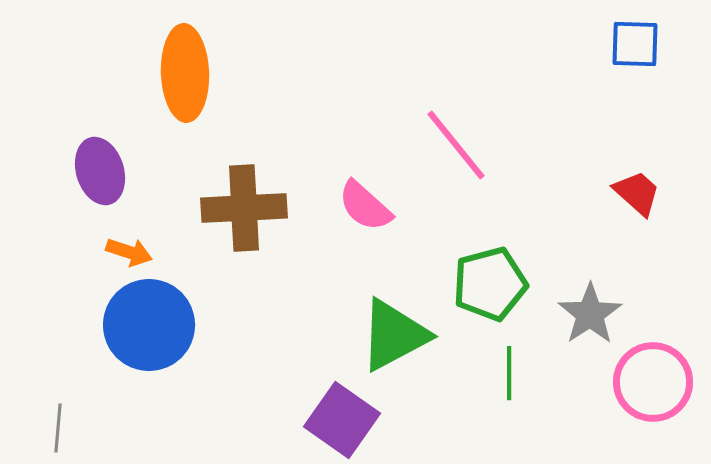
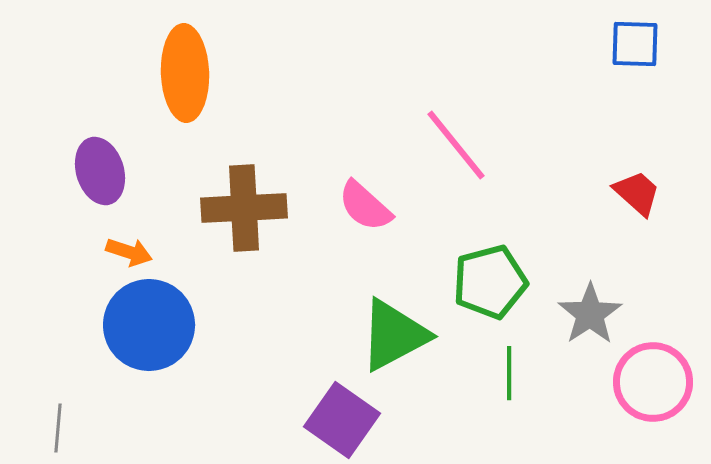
green pentagon: moved 2 px up
